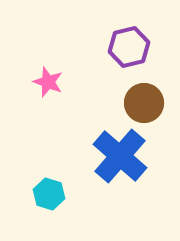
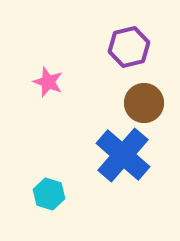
blue cross: moved 3 px right, 1 px up
